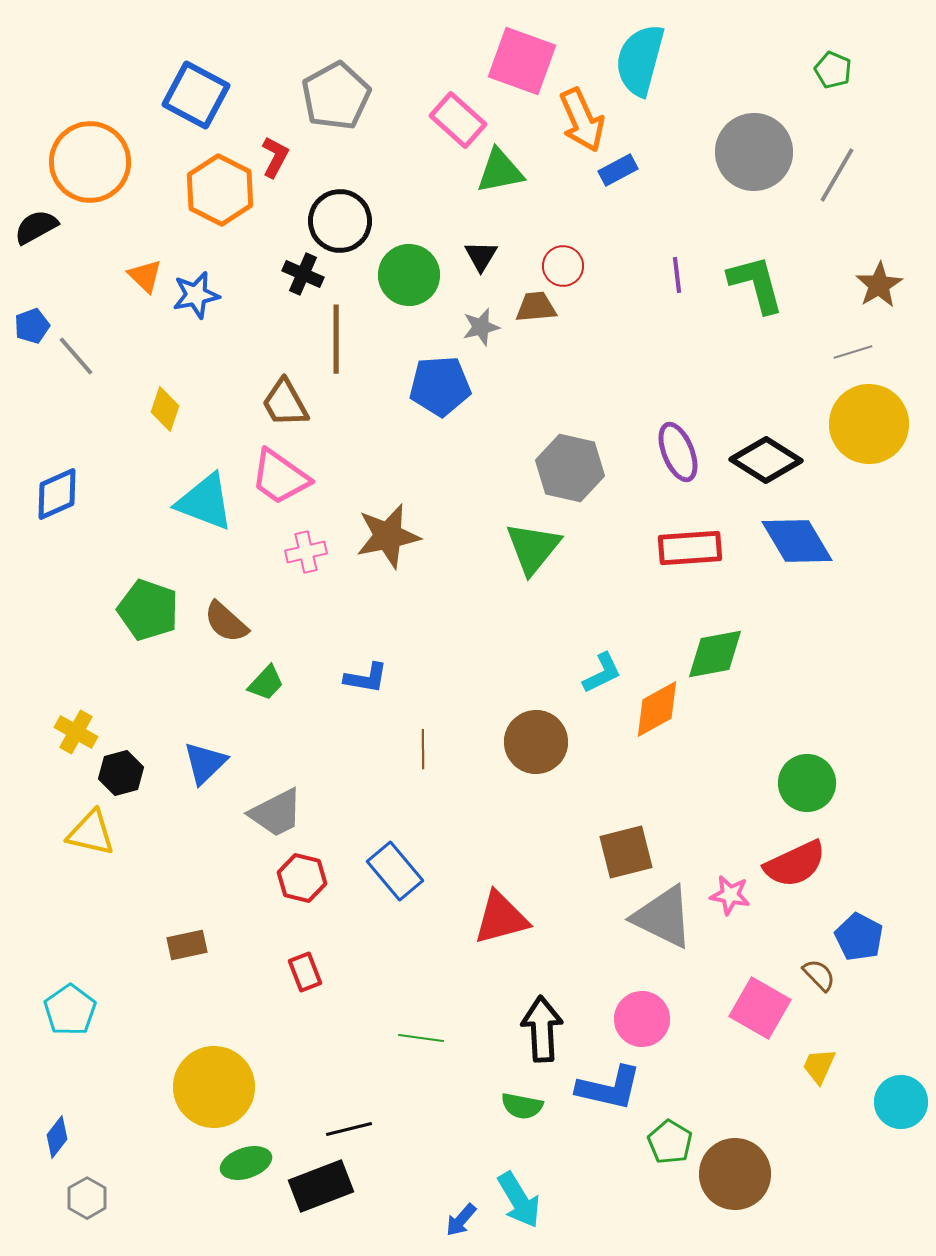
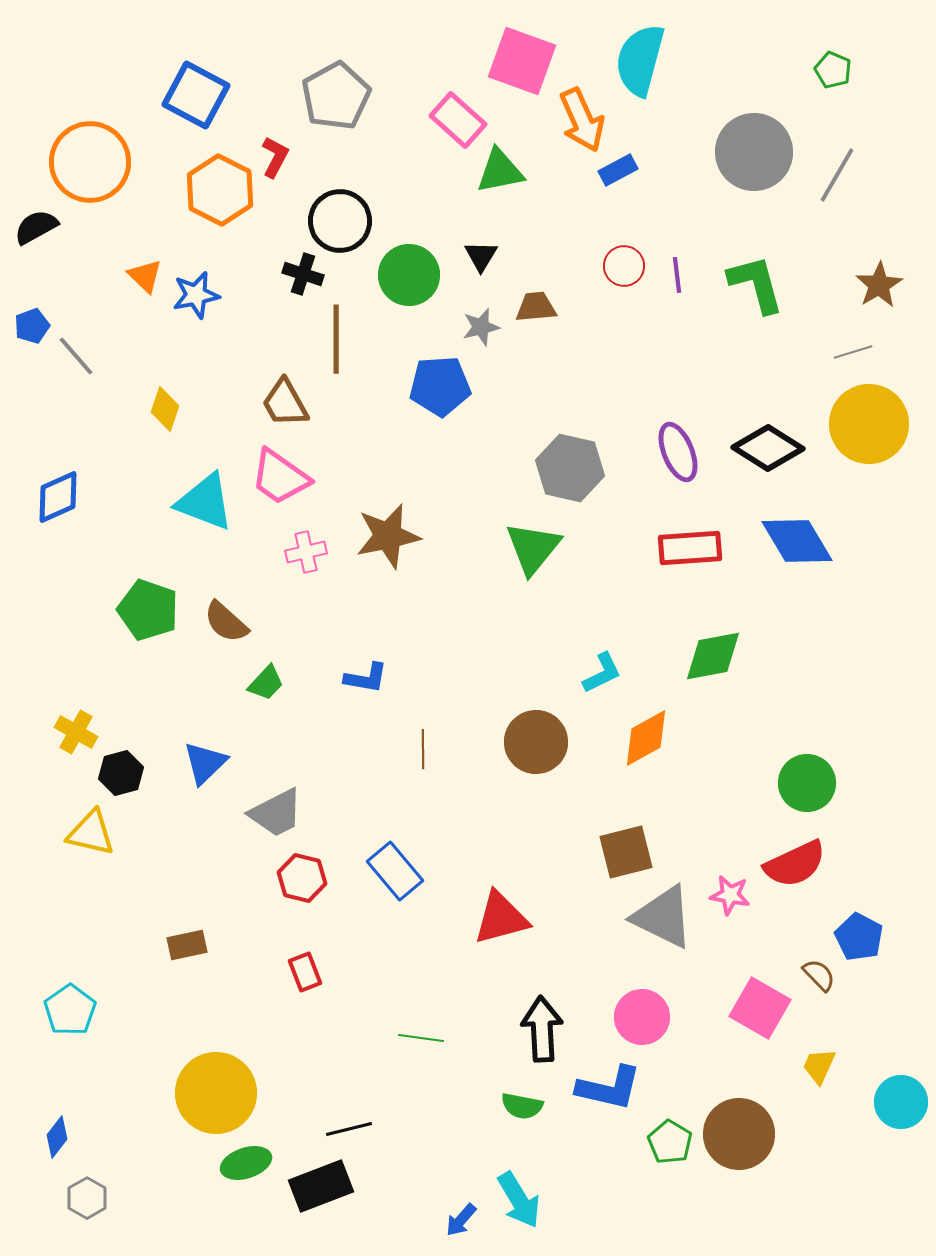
red circle at (563, 266): moved 61 px right
black cross at (303, 274): rotated 6 degrees counterclockwise
black diamond at (766, 460): moved 2 px right, 12 px up
blue diamond at (57, 494): moved 1 px right, 3 px down
green diamond at (715, 654): moved 2 px left, 2 px down
orange diamond at (657, 709): moved 11 px left, 29 px down
pink circle at (642, 1019): moved 2 px up
yellow circle at (214, 1087): moved 2 px right, 6 px down
brown circle at (735, 1174): moved 4 px right, 40 px up
